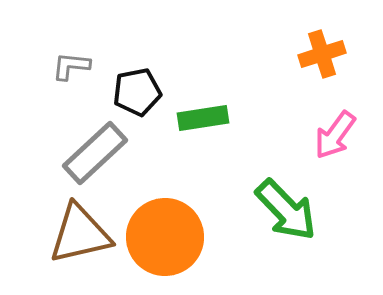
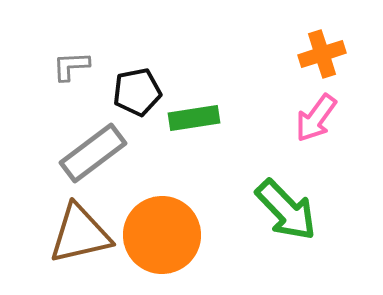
gray L-shape: rotated 9 degrees counterclockwise
green rectangle: moved 9 px left
pink arrow: moved 19 px left, 17 px up
gray rectangle: moved 2 px left; rotated 6 degrees clockwise
orange circle: moved 3 px left, 2 px up
